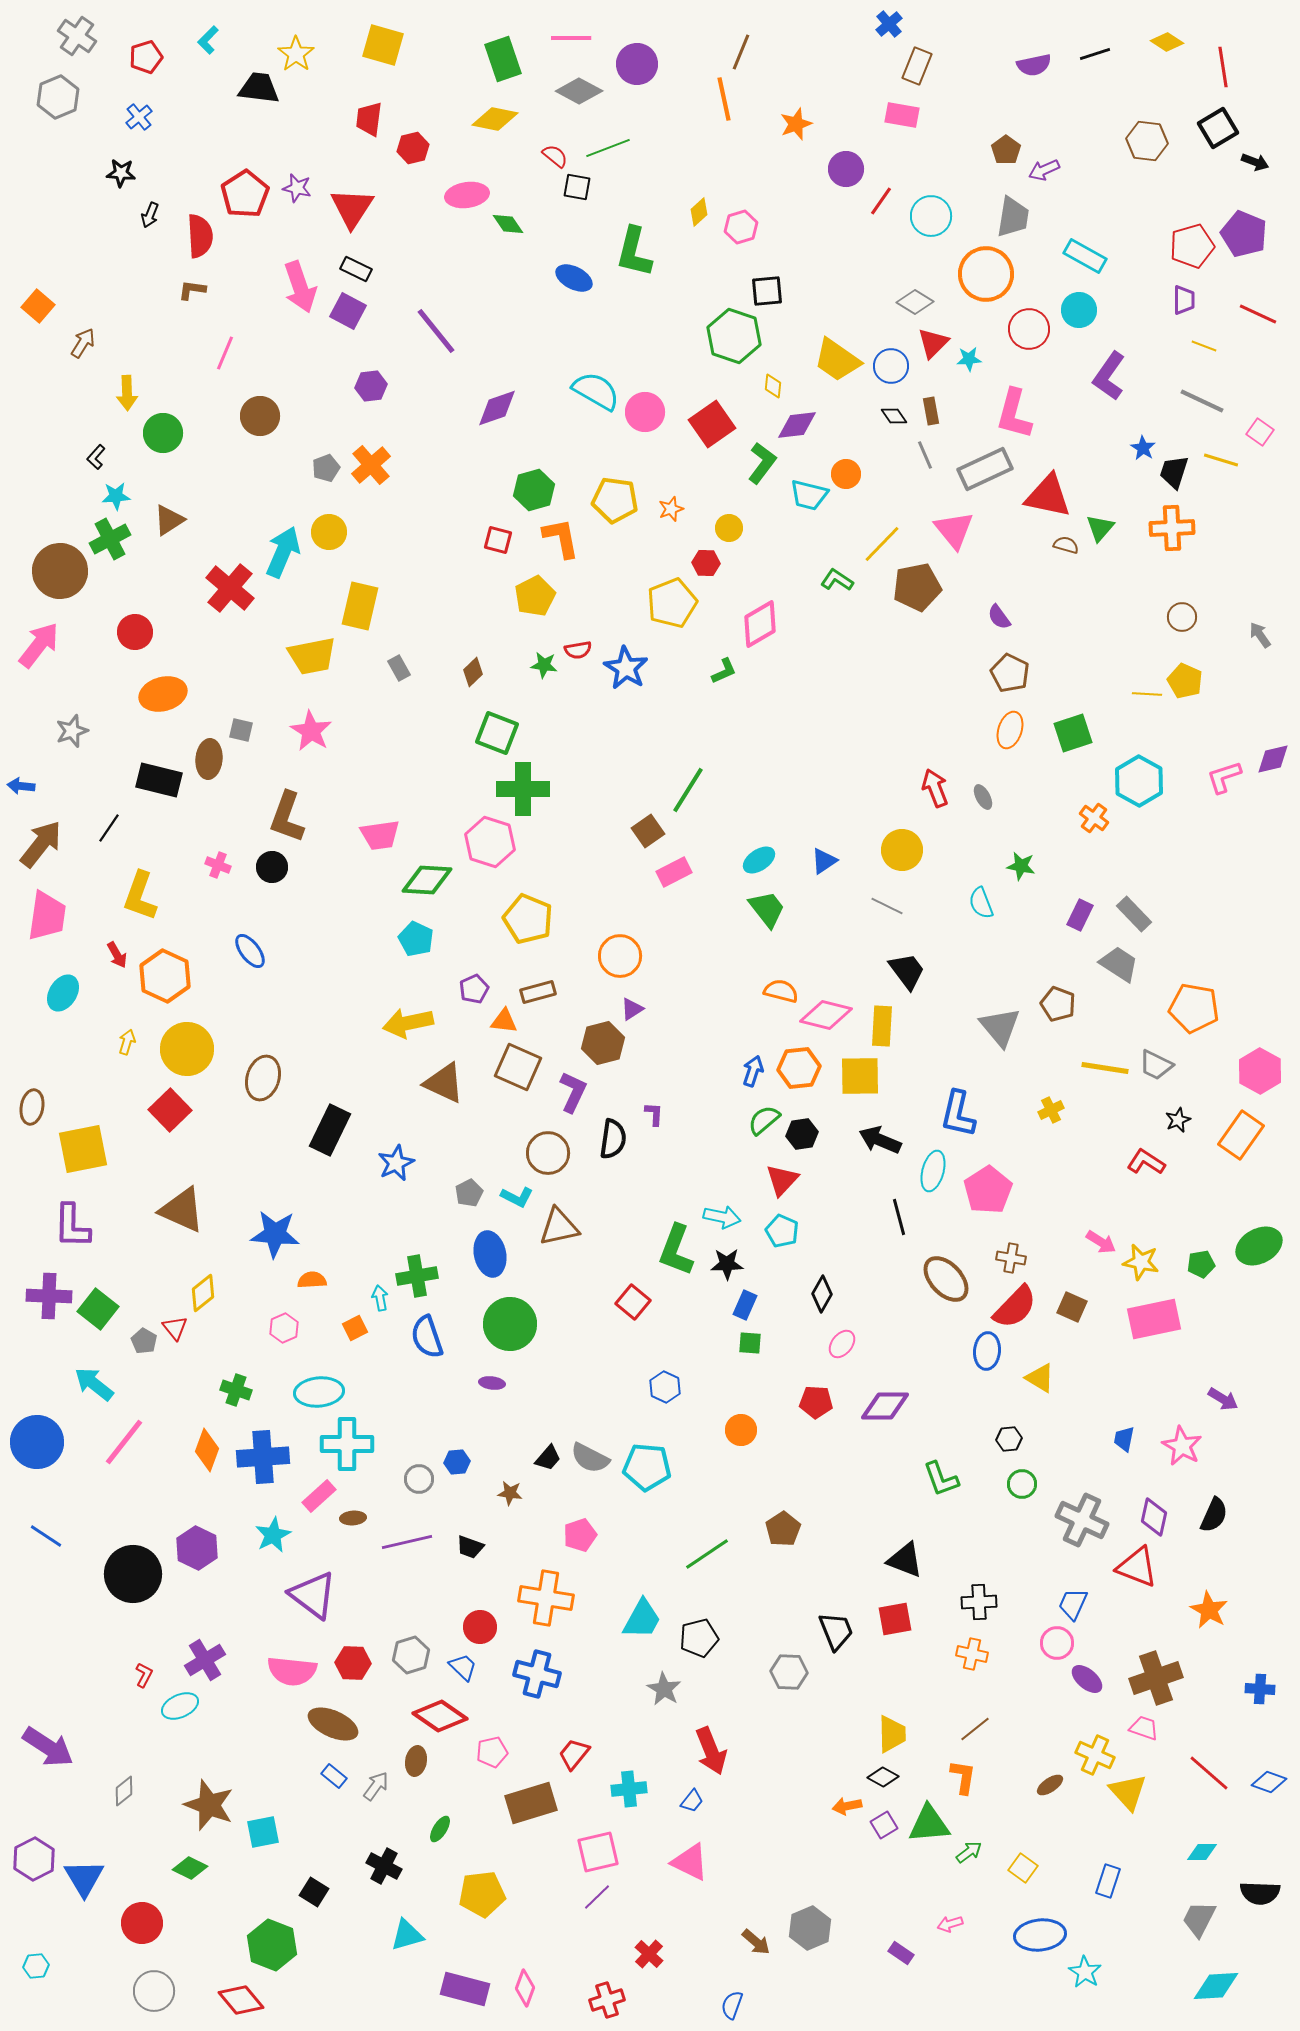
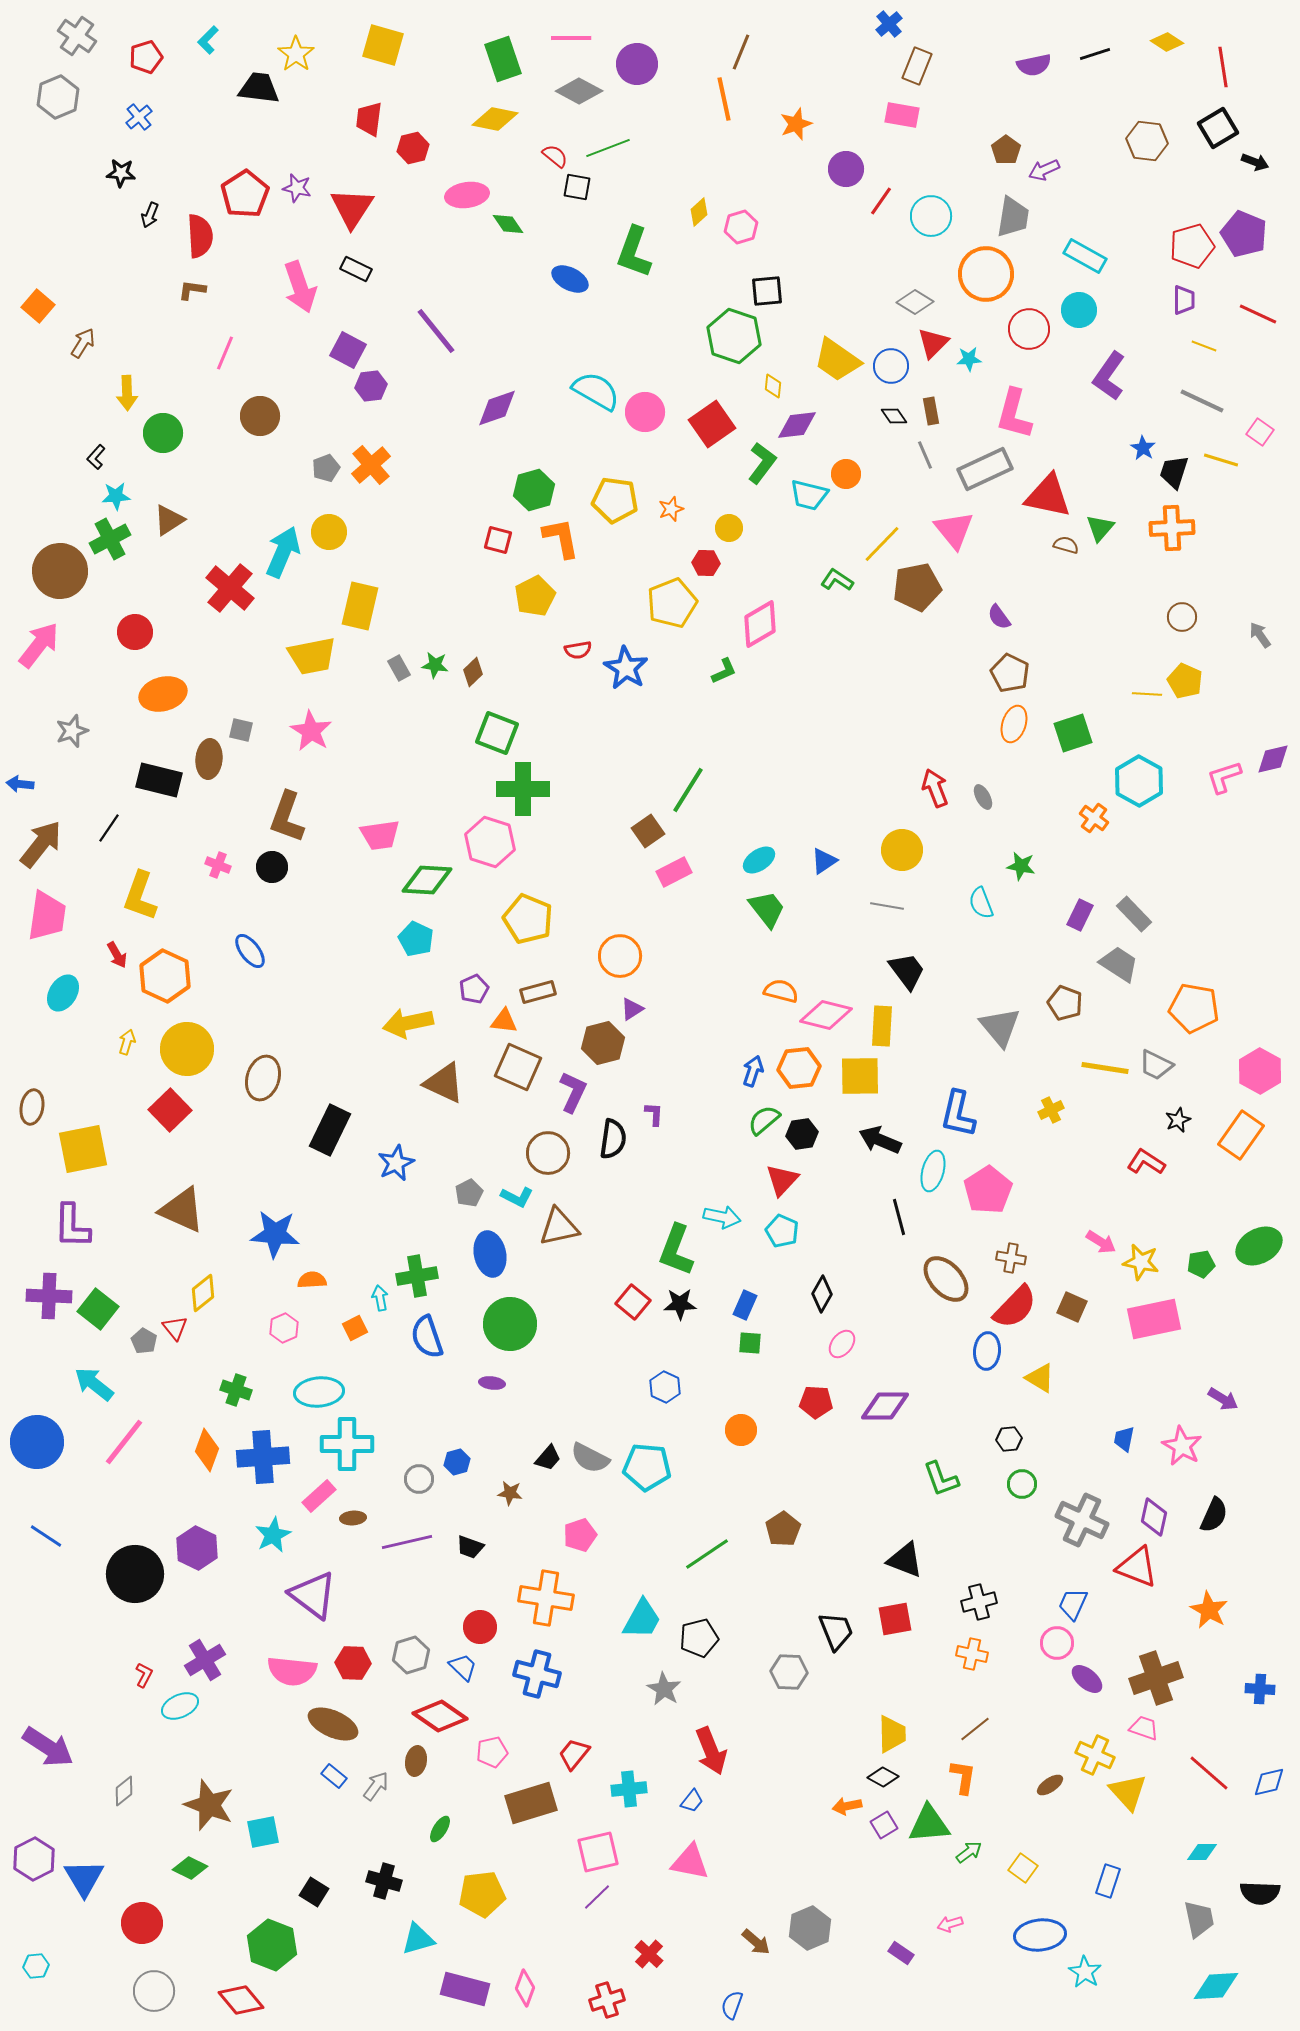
green L-shape at (634, 252): rotated 6 degrees clockwise
blue ellipse at (574, 278): moved 4 px left, 1 px down
purple square at (348, 311): moved 39 px down
green star at (544, 665): moved 109 px left
orange ellipse at (1010, 730): moved 4 px right, 6 px up
blue arrow at (21, 786): moved 1 px left, 2 px up
gray line at (887, 906): rotated 16 degrees counterclockwise
brown pentagon at (1058, 1004): moved 7 px right, 1 px up
black star at (727, 1264): moved 47 px left, 40 px down
blue hexagon at (457, 1462): rotated 10 degrees counterclockwise
black circle at (133, 1574): moved 2 px right
black cross at (979, 1602): rotated 12 degrees counterclockwise
blue diamond at (1269, 1782): rotated 32 degrees counterclockwise
pink triangle at (690, 1862): rotated 15 degrees counterclockwise
black cross at (384, 1866): moved 15 px down; rotated 12 degrees counterclockwise
gray trapezoid at (1199, 1919): rotated 141 degrees clockwise
cyan triangle at (407, 1935): moved 11 px right, 4 px down
